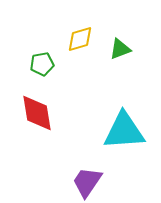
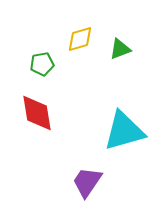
cyan triangle: rotated 12 degrees counterclockwise
